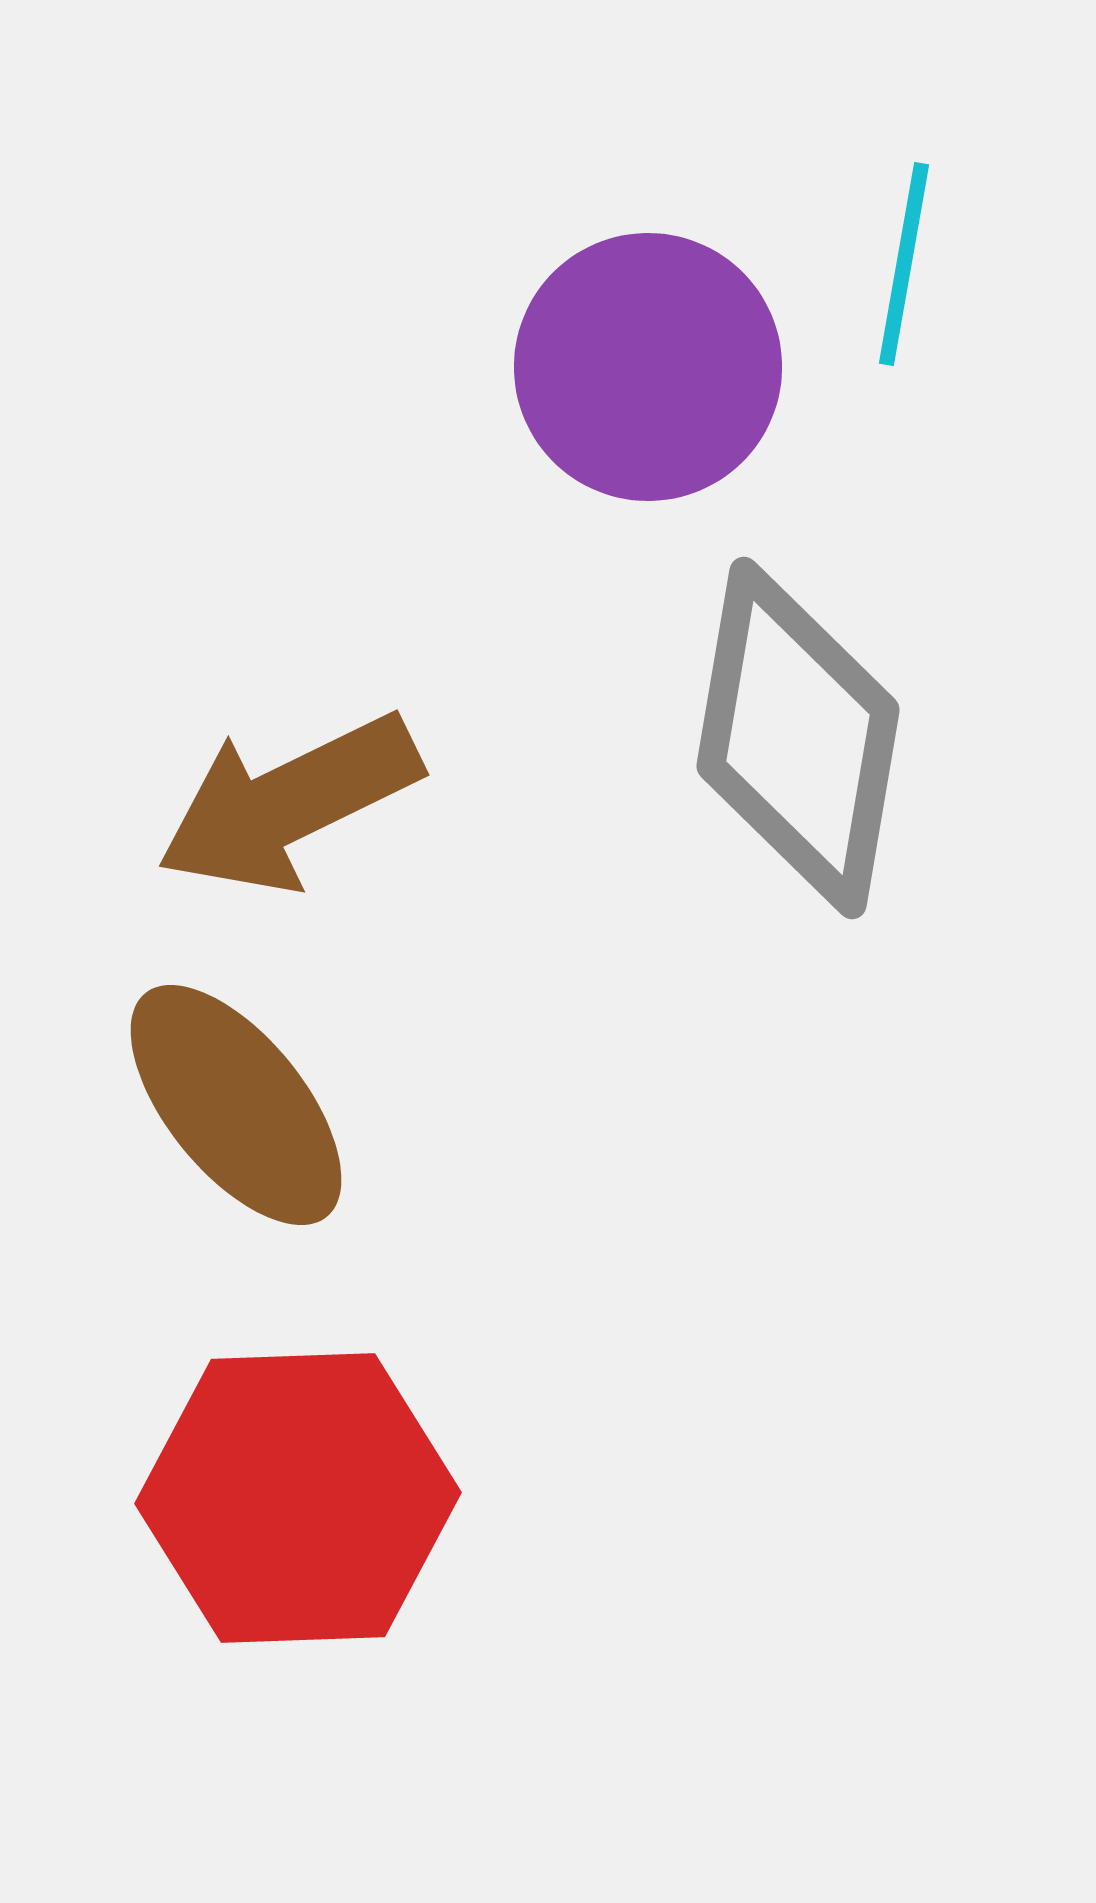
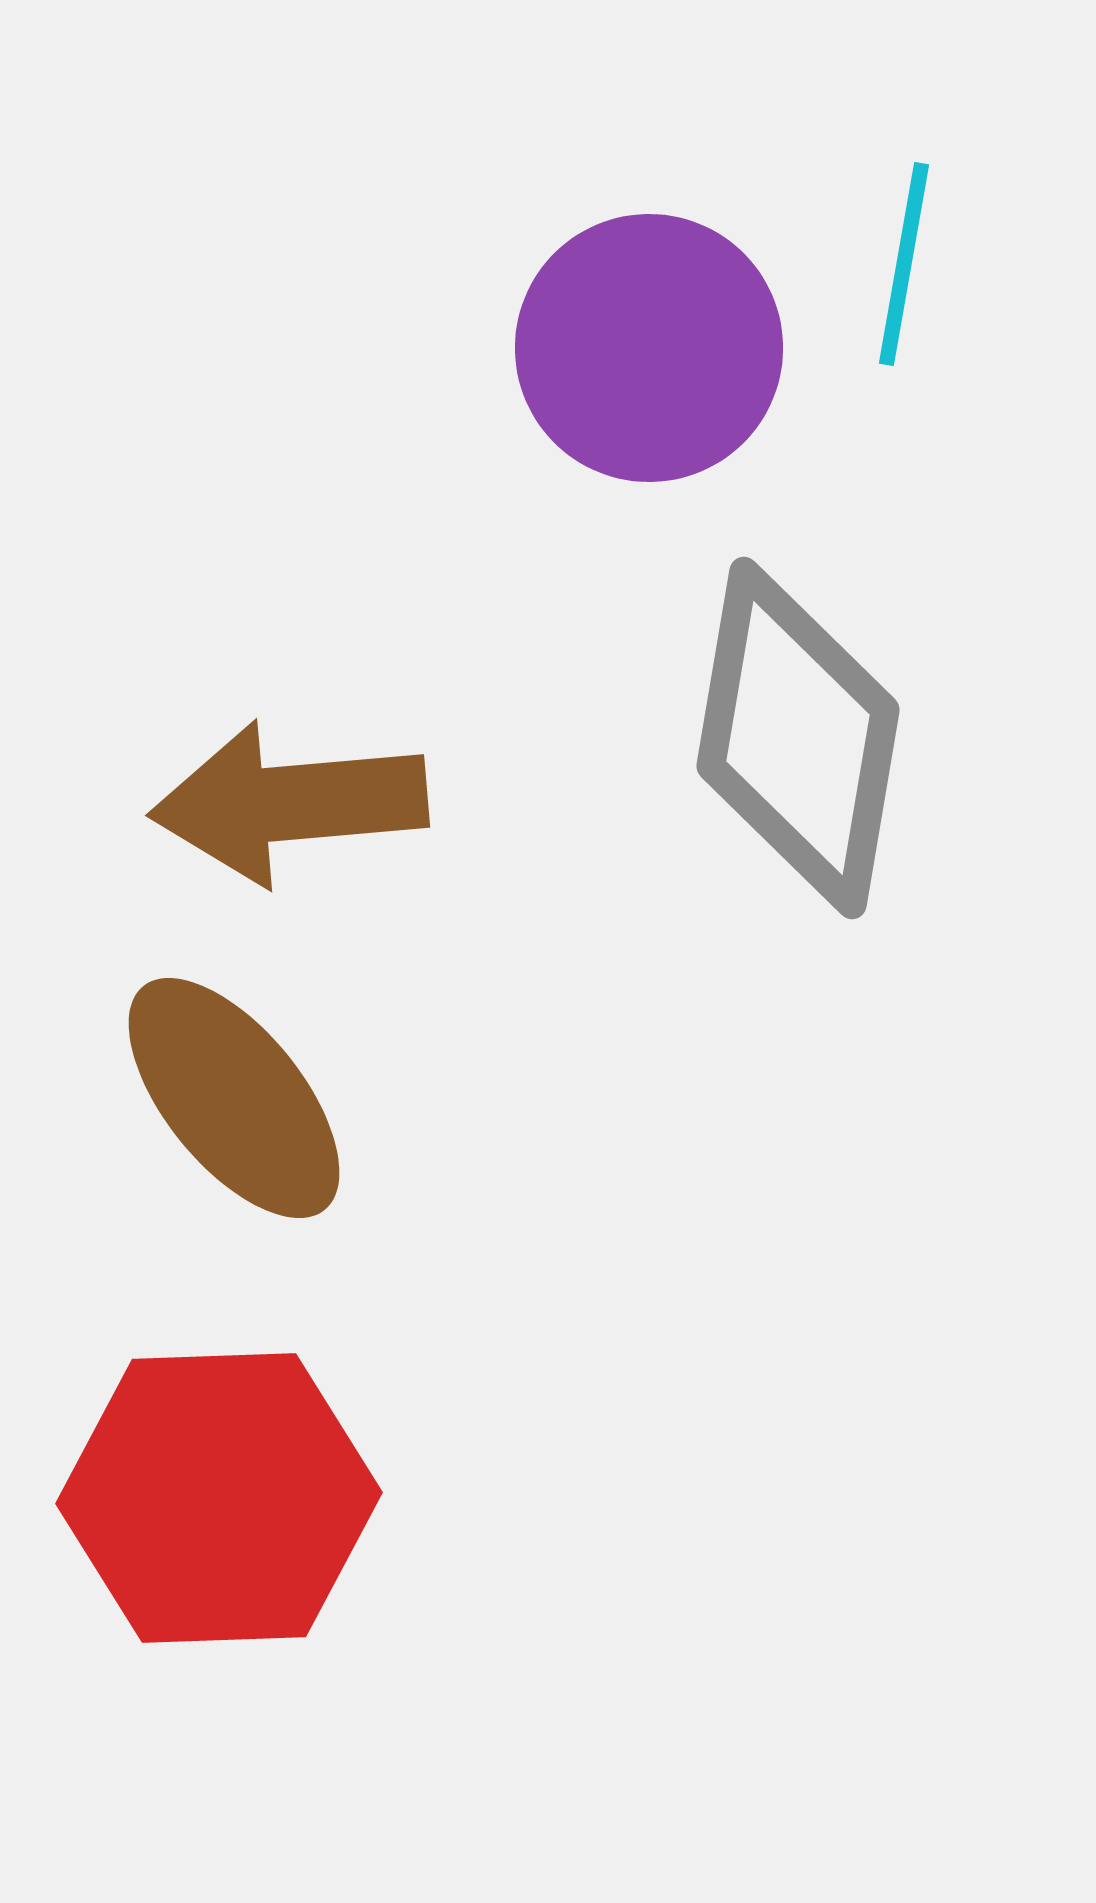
purple circle: moved 1 px right, 19 px up
brown arrow: rotated 21 degrees clockwise
brown ellipse: moved 2 px left, 7 px up
red hexagon: moved 79 px left
